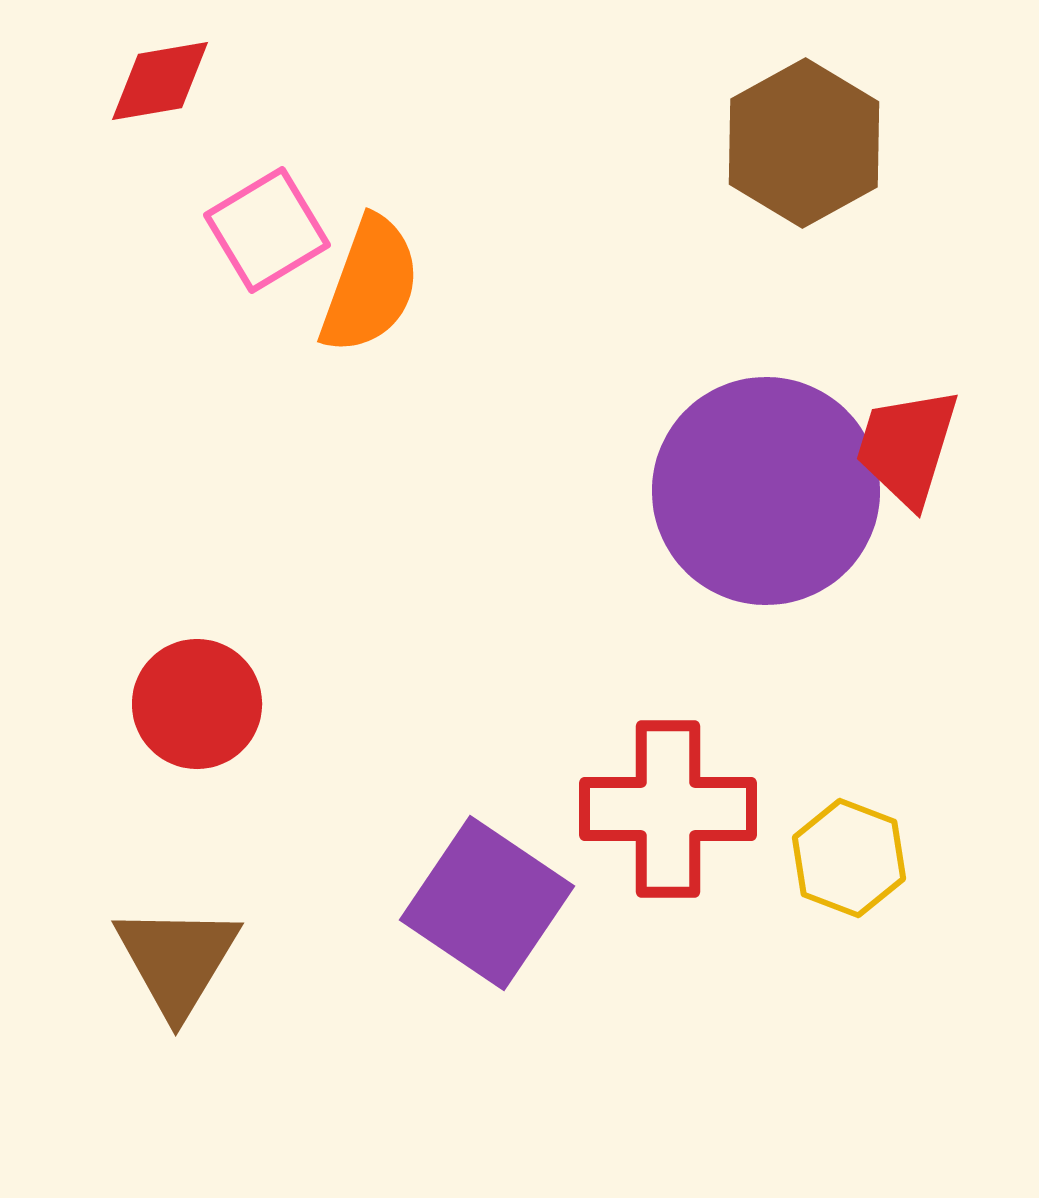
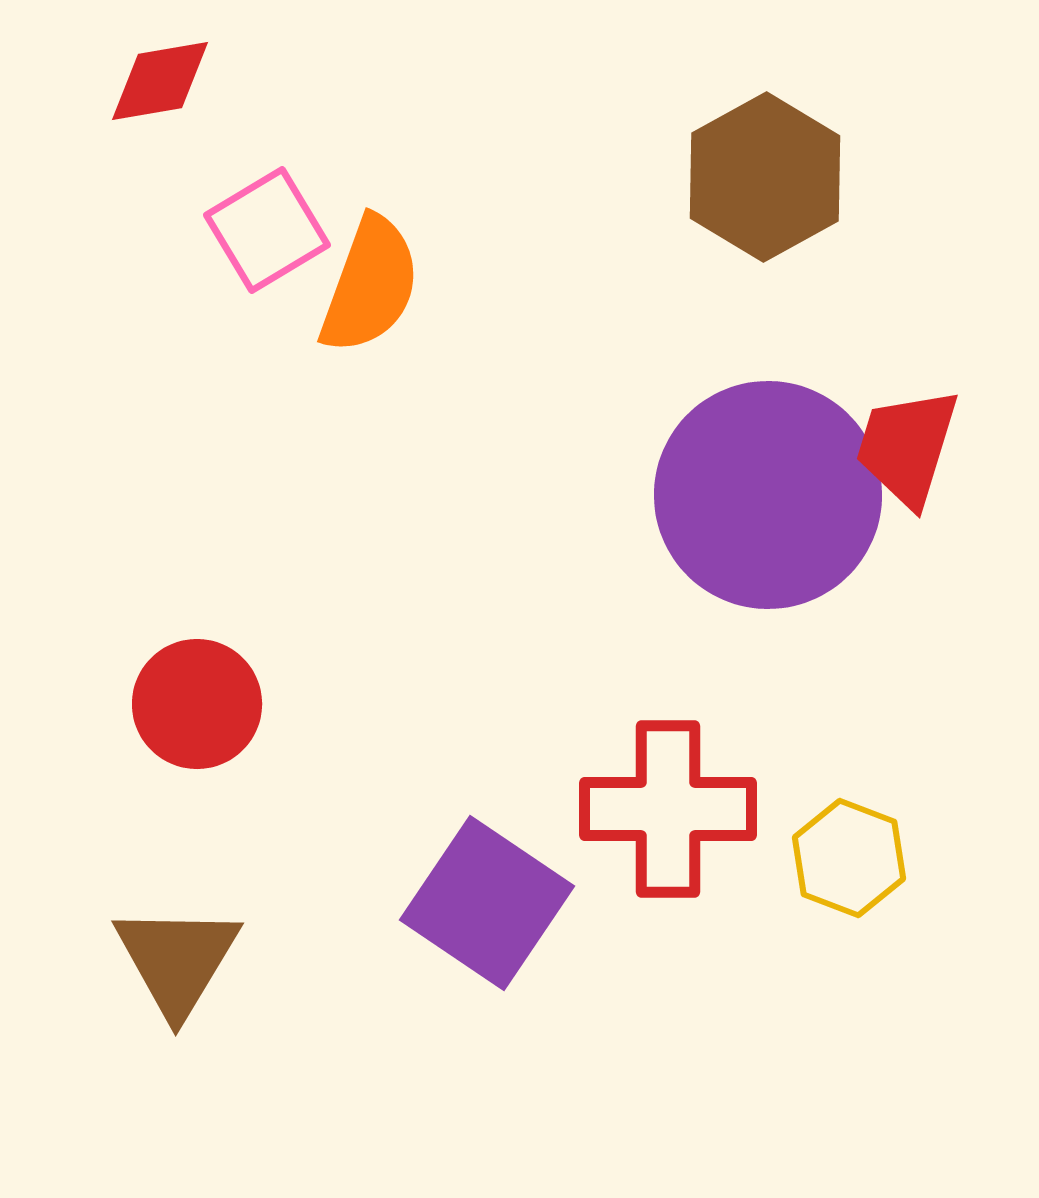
brown hexagon: moved 39 px left, 34 px down
purple circle: moved 2 px right, 4 px down
